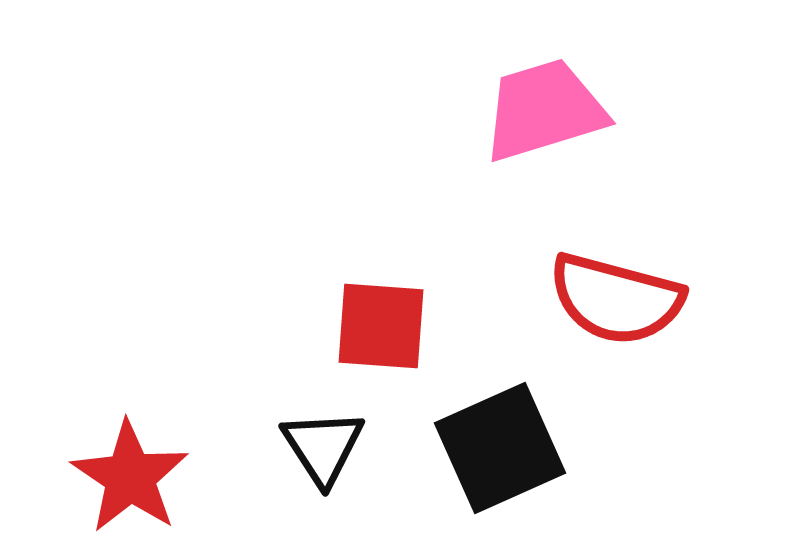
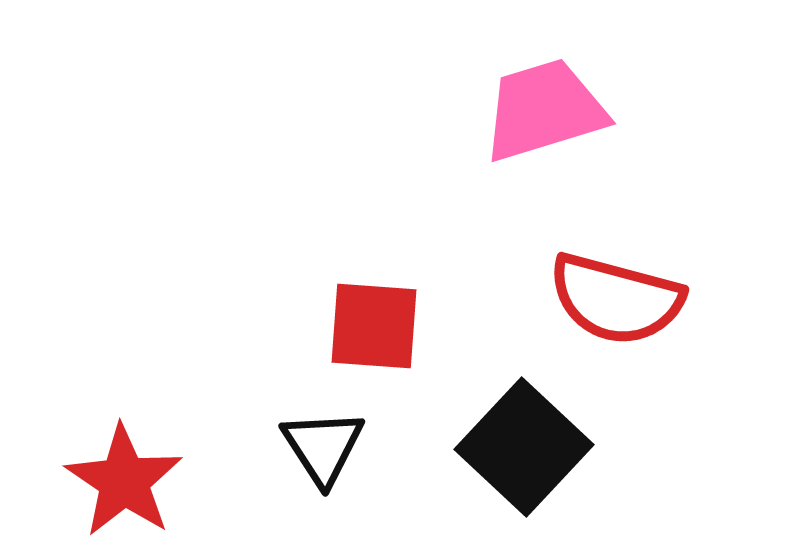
red square: moved 7 px left
black square: moved 24 px right, 1 px up; rotated 23 degrees counterclockwise
red star: moved 6 px left, 4 px down
